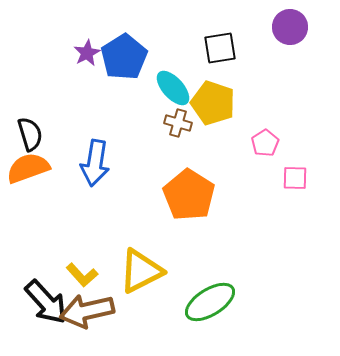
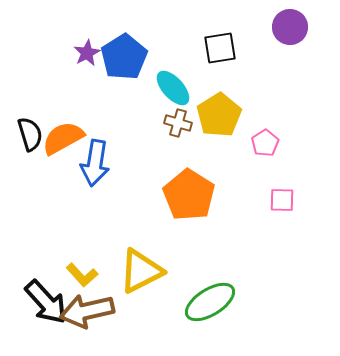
yellow pentagon: moved 6 px right, 12 px down; rotated 21 degrees clockwise
orange semicircle: moved 35 px right, 30 px up; rotated 9 degrees counterclockwise
pink square: moved 13 px left, 22 px down
